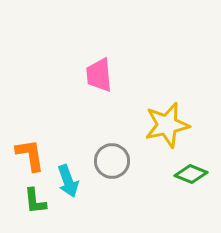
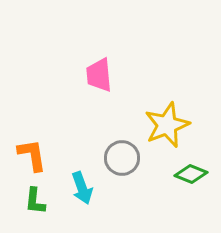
yellow star: rotated 9 degrees counterclockwise
orange L-shape: moved 2 px right
gray circle: moved 10 px right, 3 px up
cyan arrow: moved 14 px right, 7 px down
green L-shape: rotated 12 degrees clockwise
